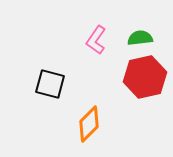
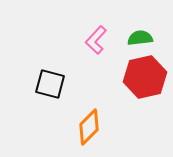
pink L-shape: rotated 8 degrees clockwise
orange diamond: moved 3 px down
